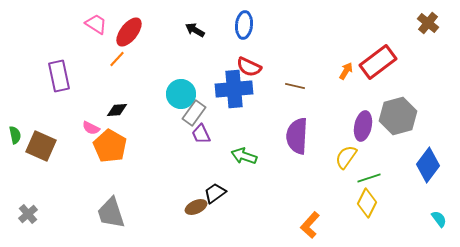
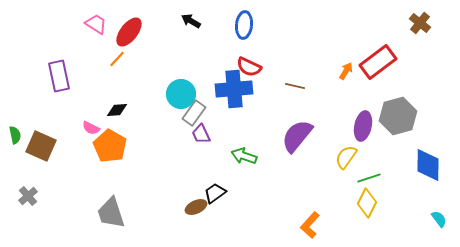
brown cross: moved 8 px left
black arrow: moved 4 px left, 9 px up
purple semicircle: rotated 36 degrees clockwise
blue diamond: rotated 36 degrees counterclockwise
gray cross: moved 18 px up
